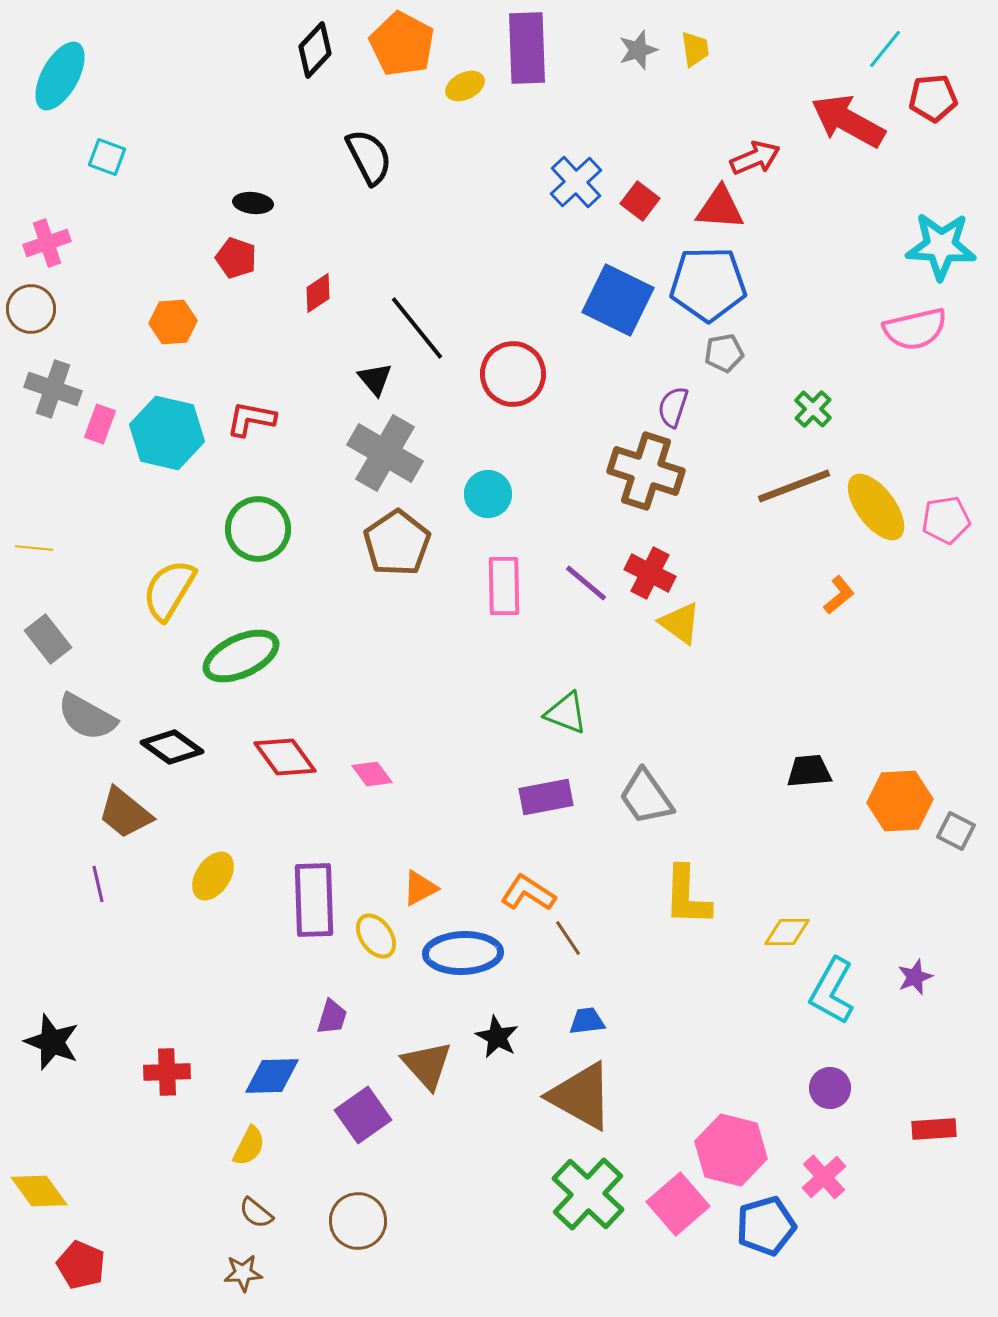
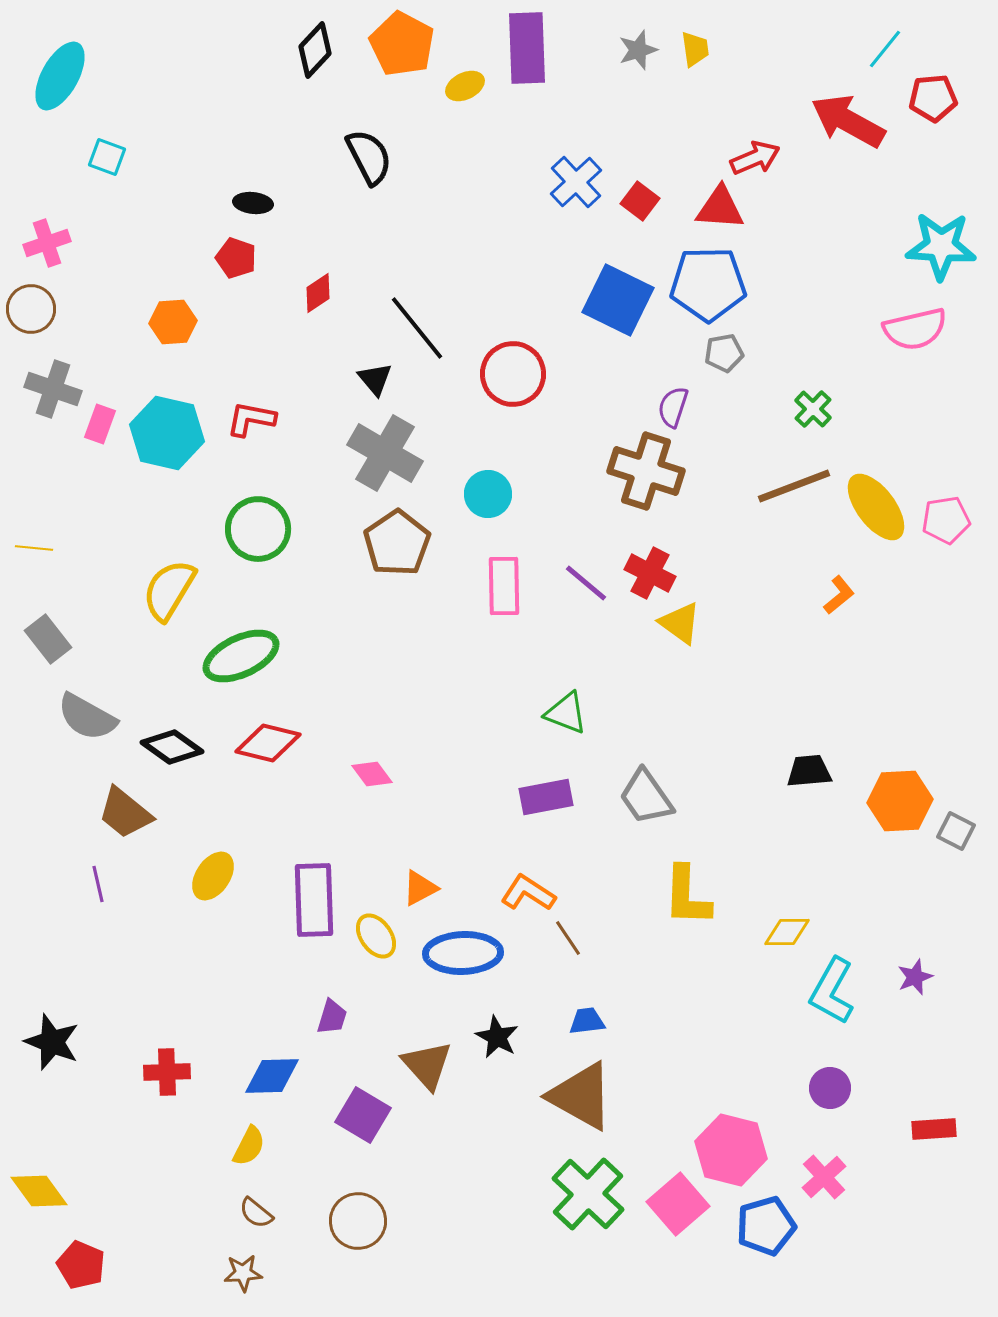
red diamond at (285, 757): moved 17 px left, 14 px up; rotated 40 degrees counterclockwise
purple square at (363, 1115): rotated 24 degrees counterclockwise
